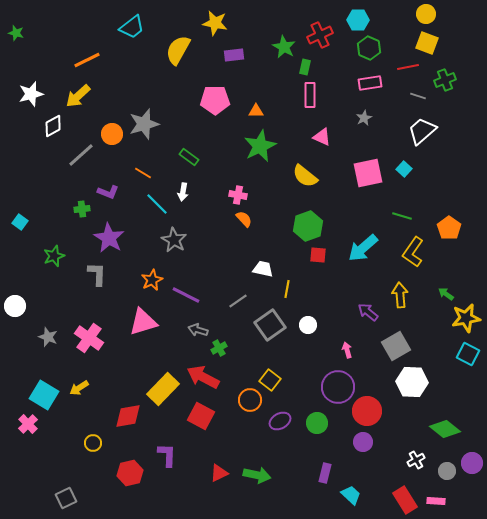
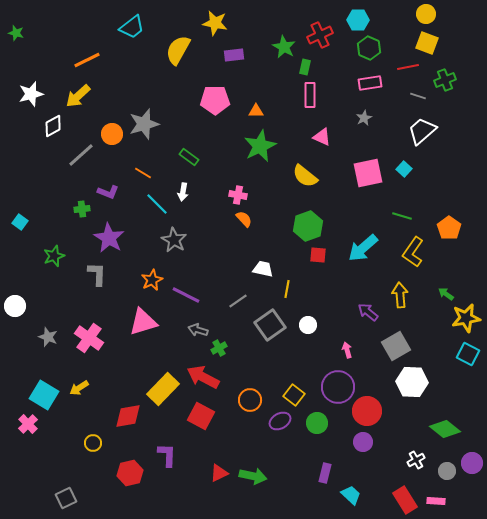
yellow square at (270, 380): moved 24 px right, 15 px down
green arrow at (257, 475): moved 4 px left, 1 px down
